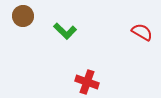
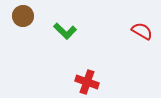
red semicircle: moved 1 px up
